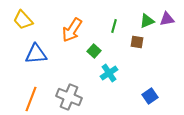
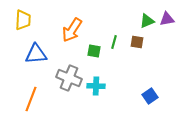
yellow trapezoid: rotated 135 degrees counterclockwise
green line: moved 16 px down
green square: rotated 32 degrees counterclockwise
cyan cross: moved 13 px left, 13 px down; rotated 36 degrees clockwise
gray cross: moved 19 px up
